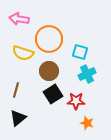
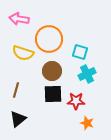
brown circle: moved 3 px right
black square: rotated 30 degrees clockwise
black triangle: moved 1 px down
